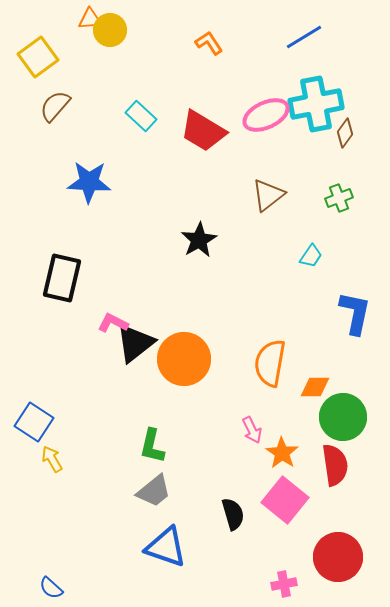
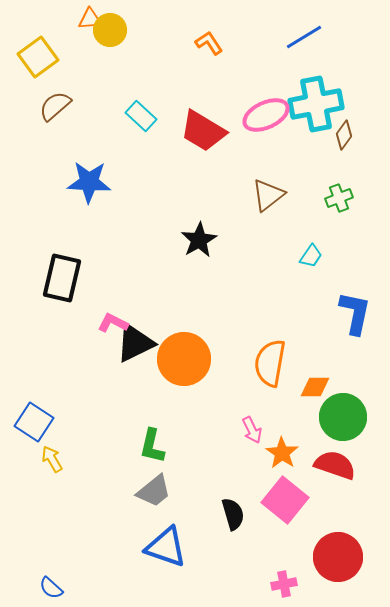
brown semicircle: rotated 8 degrees clockwise
brown diamond: moved 1 px left, 2 px down
black triangle: rotated 12 degrees clockwise
red semicircle: rotated 63 degrees counterclockwise
